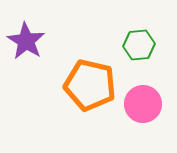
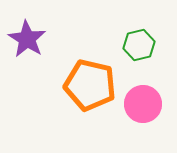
purple star: moved 1 px right, 2 px up
green hexagon: rotated 8 degrees counterclockwise
